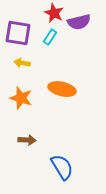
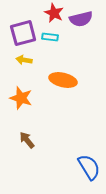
purple semicircle: moved 2 px right, 3 px up
purple square: moved 5 px right; rotated 24 degrees counterclockwise
cyan rectangle: rotated 63 degrees clockwise
yellow arrow: moved 2 px right, 3 px up
orange ellipse: moved 1 px right, 9 px up
brown arrow: rotated 132 degrees counterclockwise
blue semicircle: moved 27 px right
